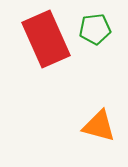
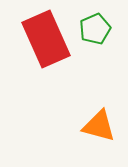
green pentagon: rotated 16 degrees counterclockwise
